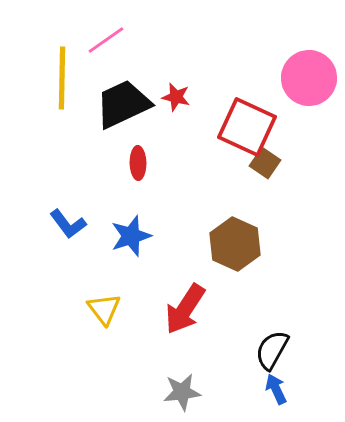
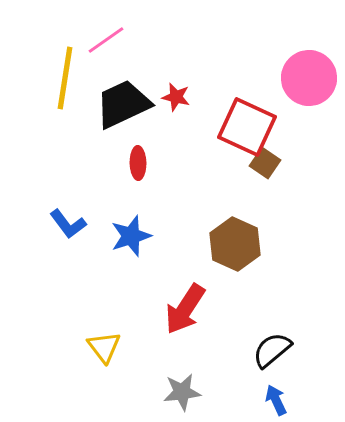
yellow line: moved 3 px right; rotated 8 degrees clockwise
yellow triangle: moved 38 px down
black semicircle: rotated 21 degrees clockwise
blue arrow: moved 11 px down
